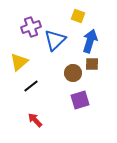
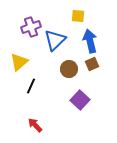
yellow square: rotated 16 degrees counterclockwise
blue arrow: rotated 30 degrees counterclockwise
brown square: rotated 24 degrees counterclockwise
brown circle: moved 4 px left, 4 px up
black line: rotated 28 degrees counterclockwise
purple square: rotated 30 degrees counterclockwise
red arrow: moved 5 px down
